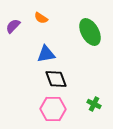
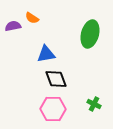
orange semicircle: moved 9 px left
purple semicircle: rotated 35 degrees clockwise
green ellipse: moved 2 px down; rotated 44 degrees clockwise
